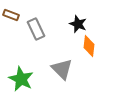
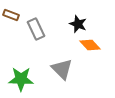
orange diamond: moved 1 px right, 1 px up; rotated 50 degrees counterclockwise
green star: rotated 25 degrees counterclockwise
